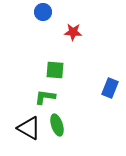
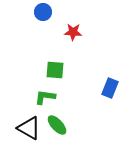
green ellipse: rotated 25 degrees counterclockwise
